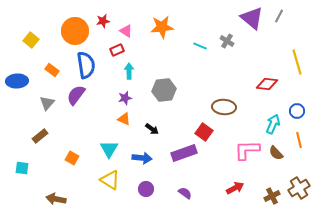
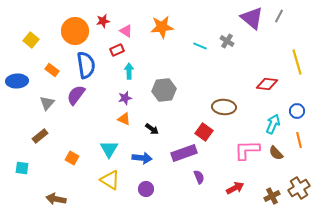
purple semicircle at (185, 193): moved 14 px right, 16 px up; rotated 32 degrees clockwise
